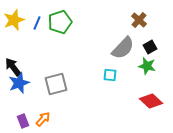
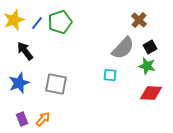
blue line: rotated 16 degrees clockwise
black arrow: moved 12 px right, 16 px up
gray square: rotated 25 degrees clockwise
red diamond: moved 8 px up; rotated 40 degrees counterclockwise
purple rectangle: moved 1 px left, 2 px up
